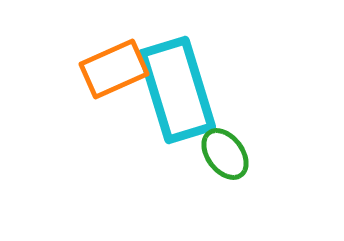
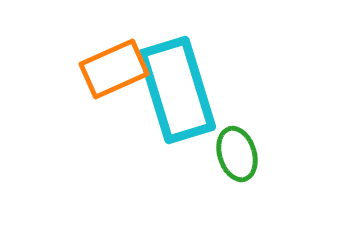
green ellipse: moved 12 px right; rotated 20 degrees clockwise
